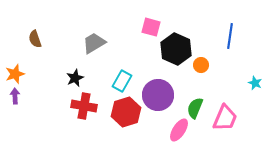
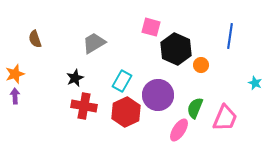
red hexagon: rotated 8 degrees counterclockwise
